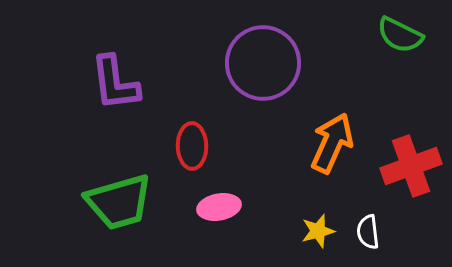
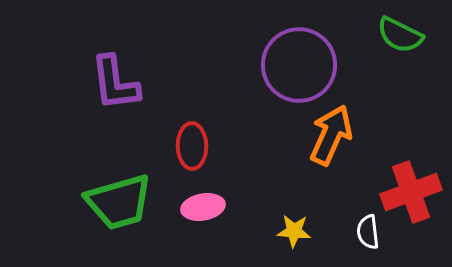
purple circle: moved 36 px right, 2 px down
orange arrow: moved 1 px left, 8 px up
red cross: moved 26 px down
pink ellipse: moved 16 px left
yellow star: moved 24 px left; rotated 20 degrees clockwise
